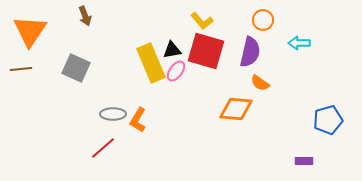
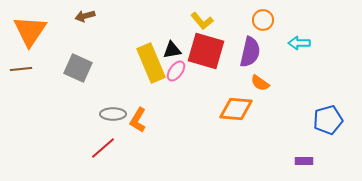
brown arrow: rotated 96 degrees clockwise
gray square: moved 2 px right
